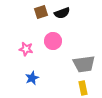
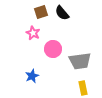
black semicircle: rotated 70 degrees clockwise
pink circle: moved 8 px down
pink star: moved 7 px right, 16 px up; rotated 16 degrees clockwise
gray trapezoid: moved 4 px left, 3 px up
blue star: moved 2 px up
